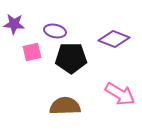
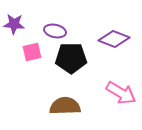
pink arrow: moved 1 px right, 1 px up
